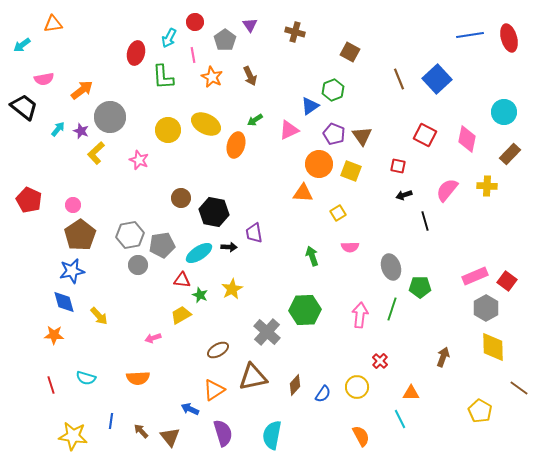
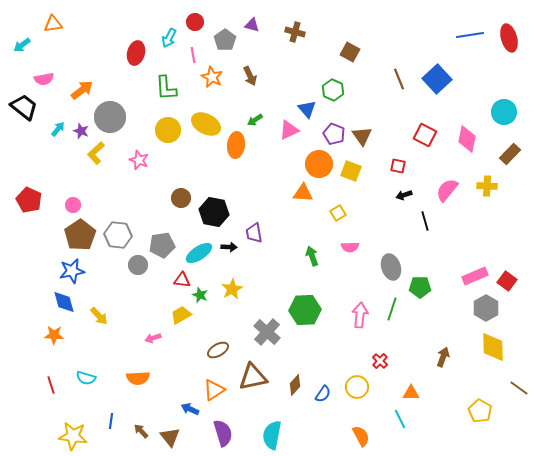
purple triangle at (250, 25): moved 2 px right; rotated 42 degrees counterclockwise
green L-shape at (163, 77): moved 3 px right, 11 px down
green hexagon at (333, 90): rotated 15 degrees counterclockwise
blue triangle at (310, 106): moved 3 px left, 3 px down; rotated 36 degrees counterclockwise
orange ellipse at (236, 145): rotated 10 degrees counterclockwise
gray hexagon at (130, 235): moved 12 px left; rotated 16 degrees clockwise
